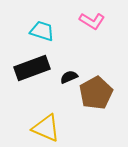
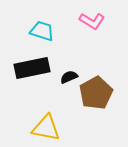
black rectangle: rotated 8 degrees clockwise
yellow triangle: rotated 12 degrees counterclockwise
